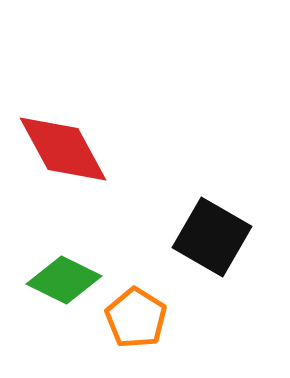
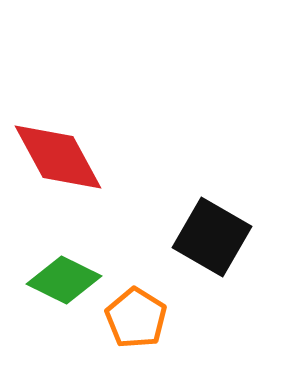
red diamond: moved 5 px left, 8 px down
